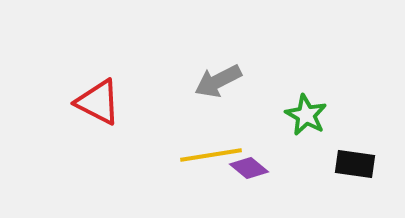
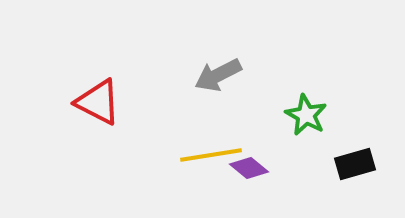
gray arrow: moved 6 px up
black rectangle: rotated 24 degrees counterclockwise
